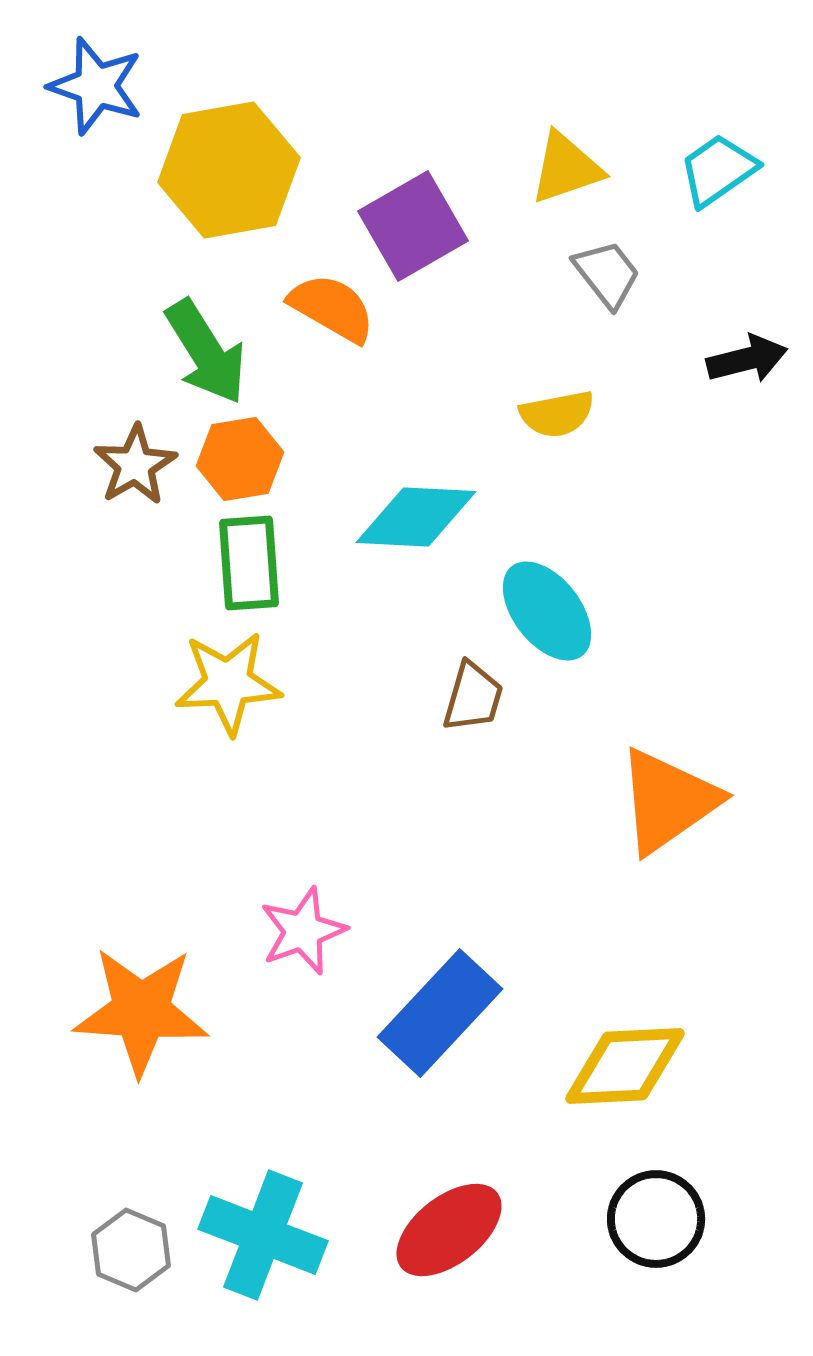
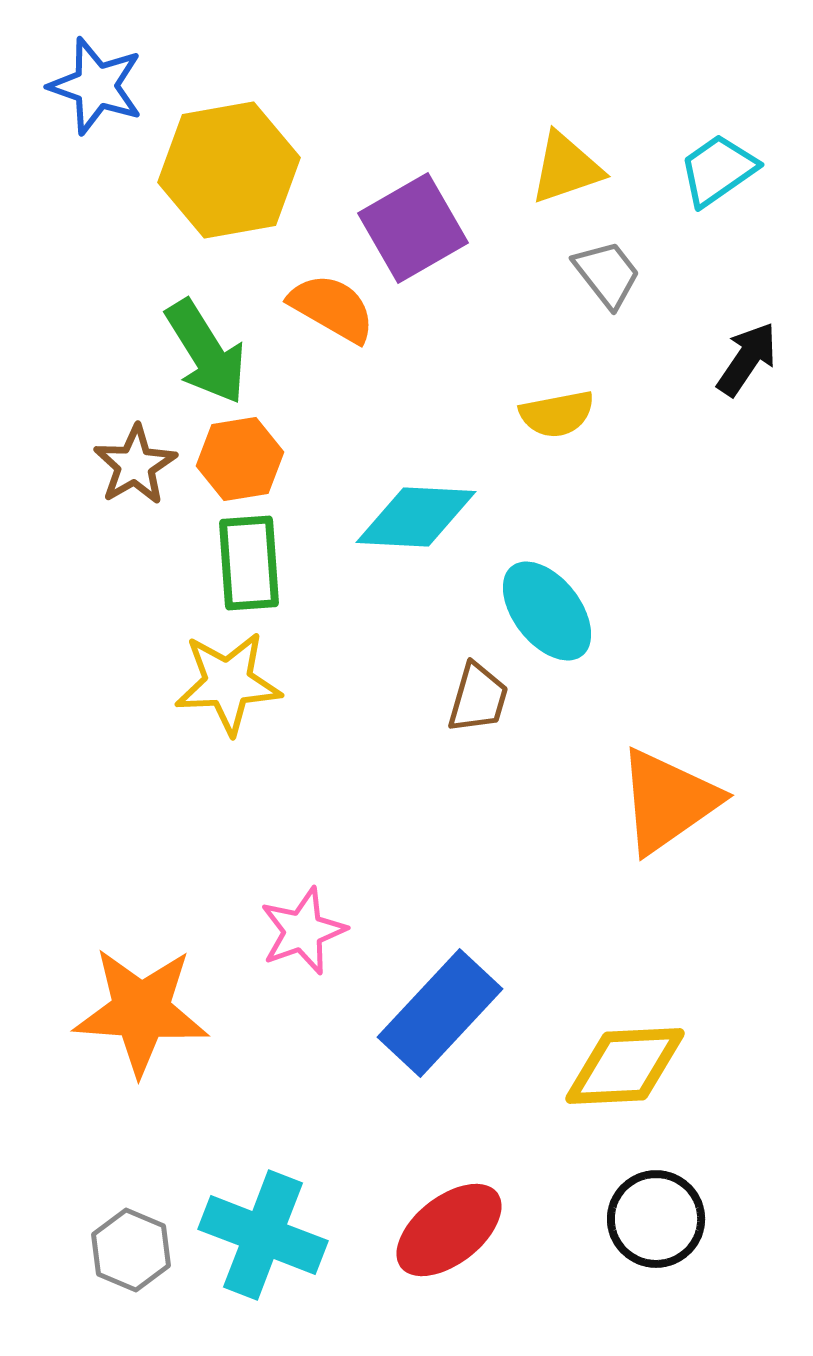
purple square: moved 2 px down
black arrow: rotated 42 degrees counterclockwise
brown trapezoid: moved 5 px right, 1 px down
